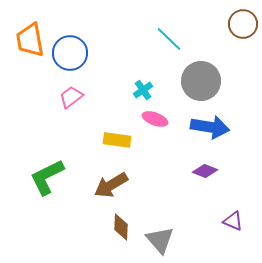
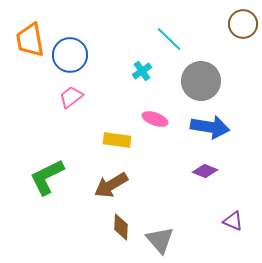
blue circle: moved 2 px down
cyan cross: moved 1 px left, 19 px up
